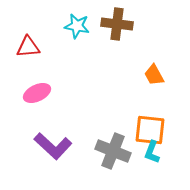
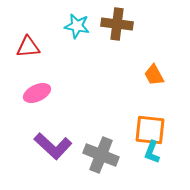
gray cross: moved 12 px left, 4 px down
